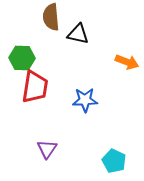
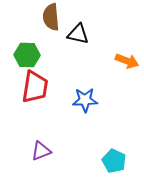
green hexagon: moved 5 px right, 3 px up
orange arrow: moved 1 px up
purple triangle: moved 6 px left, 2 px down; rotated 35 degrees clockwise
